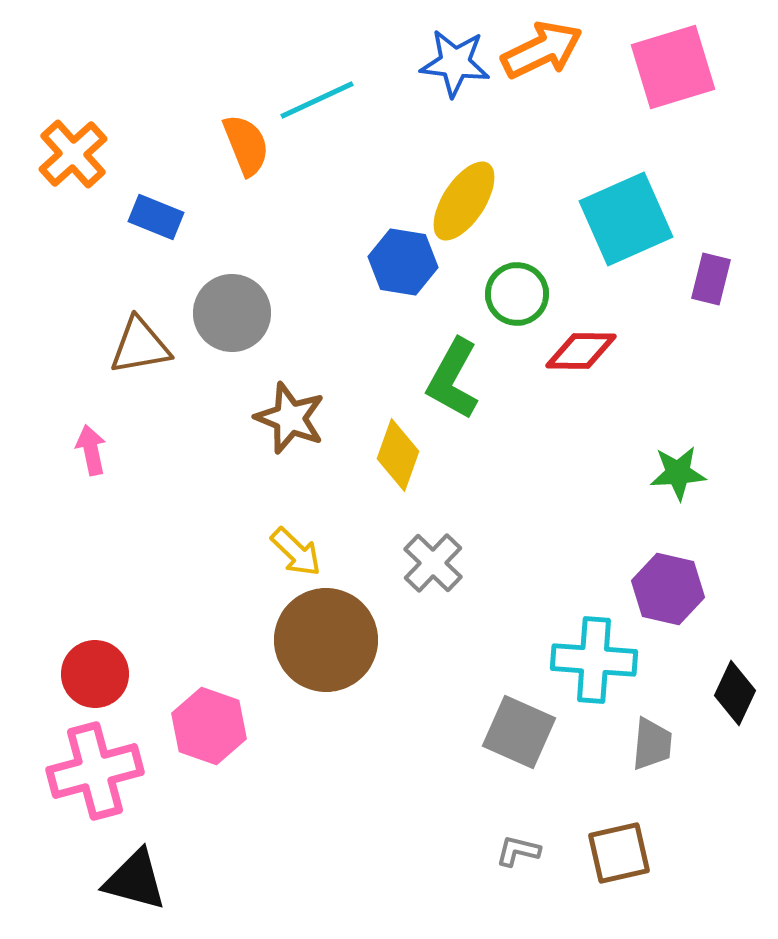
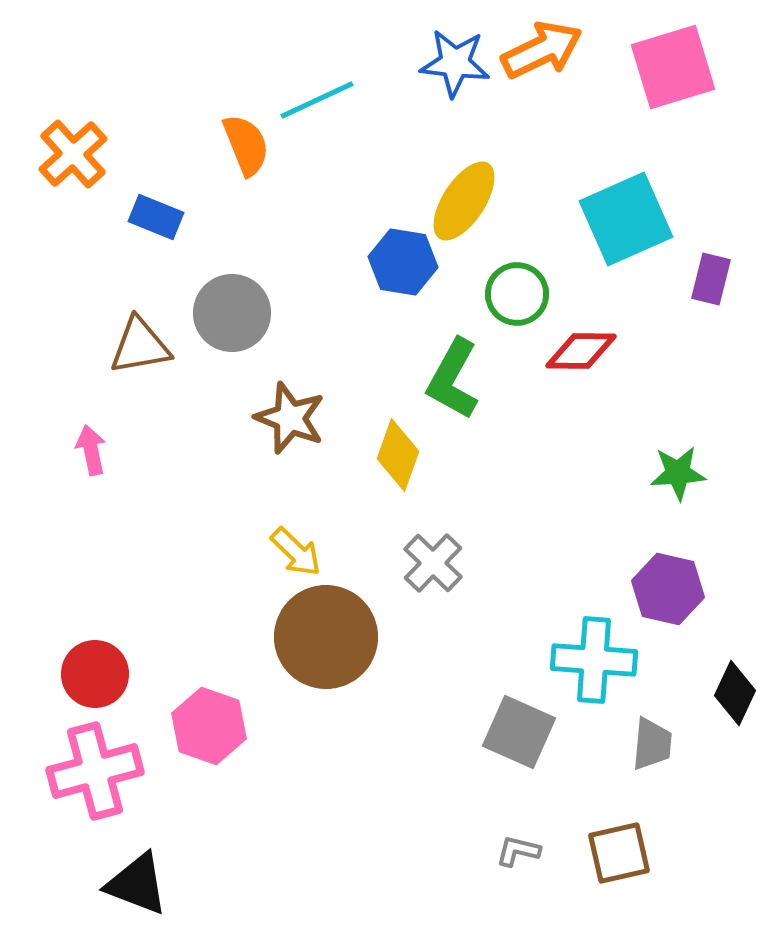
brown circle: moved 3 px up
black triangle: moved 2 px right, 4 px down; rotated 6 degrees clockwise
